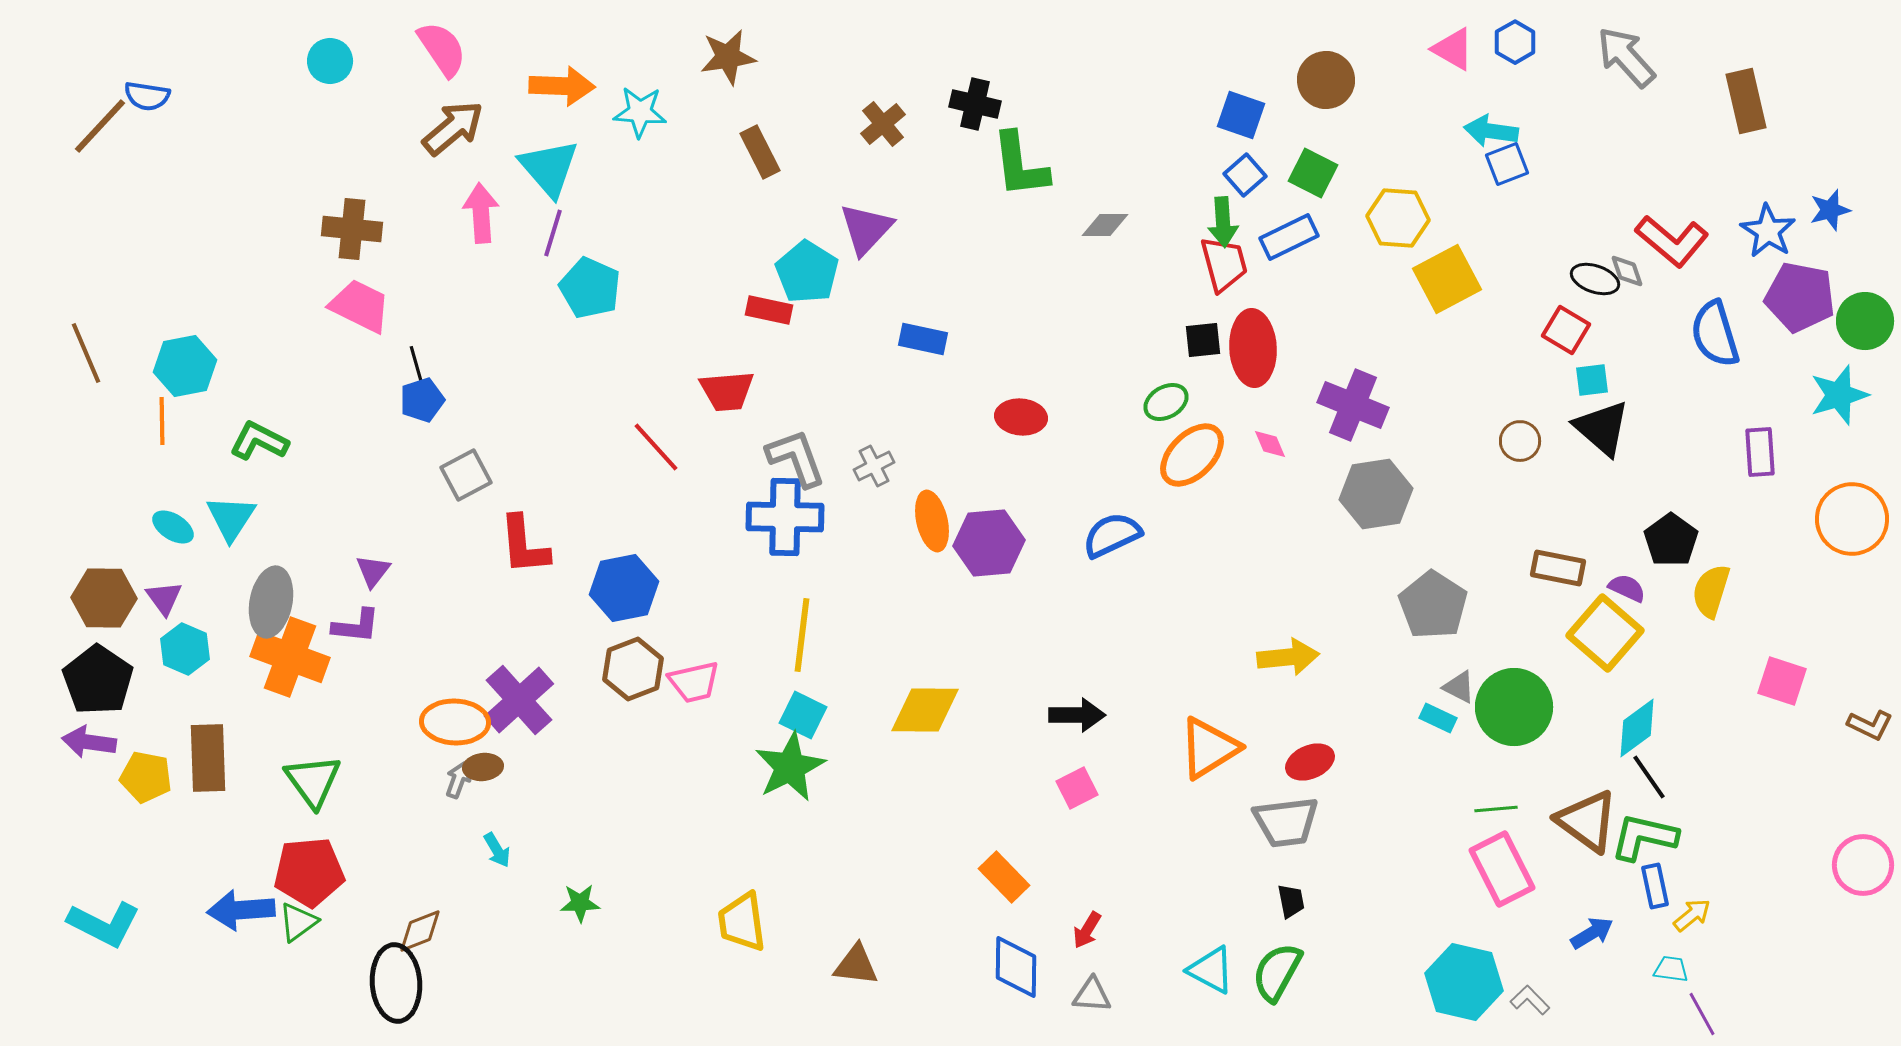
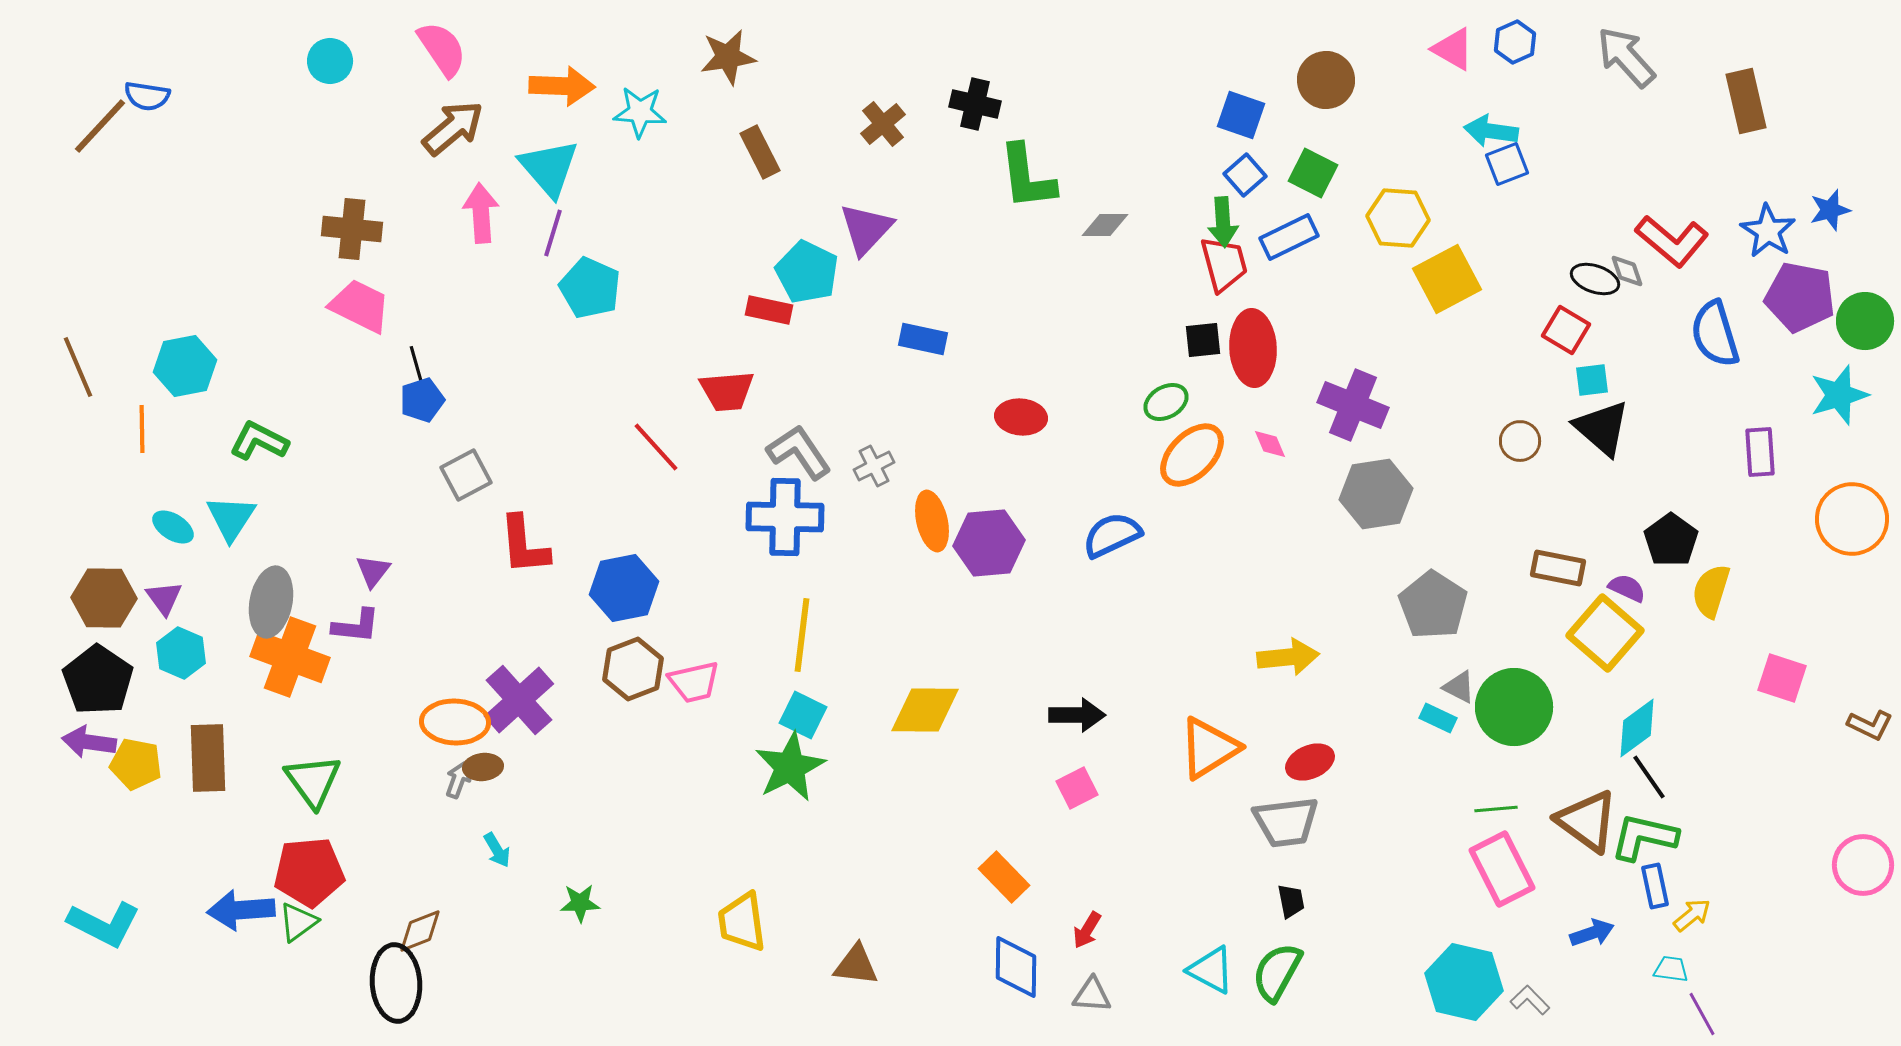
blue hexagon at (1515, 42): rotated 6 degrees clockwise
green L-shape at (1020, 165): moved 7 px right, 12 px down
cyan pentagon at (807, 272): rotated 6 degrees counterclockwise
brown line at (86, 353): moved 8 px left, 14 px down
orange line at (162, 421): moved 20 px left, 8 px down
gray L-shape at (796, 458): moved 3 px right, 6 px up; rotated 14 degrees counterclockwise
cyan hexagon at (185, 649): moved 4 px left, 4 px down
pink square at (1782, 681): moved 3 px up
yellow pentagon at (146, 777): moved 10 px left, 13 px up
blue arrow at (1592, 933): rotated 12 degrees clockwise
